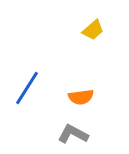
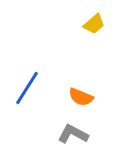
yellow trapezoid: moved 1 px right, 6 px up
orange semicircle: rotated 30 degrees clockwise
